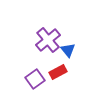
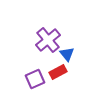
blue triangle: moved 1 px left, 4 px down
purple square: rotated 12 degrees clockwise
